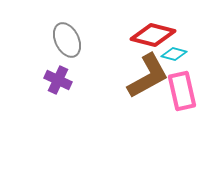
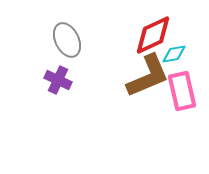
red diamond: rotated 39 degrees counterclockwise
cyan diamond: rotated 25 degrees counterclockwise
brown L-shape: rotated 6 degrees clockwise
